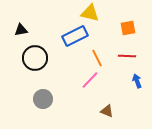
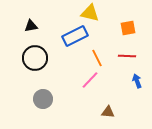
black triangle: moved 10 px right, 4 px up
brown triangle: moved 1 px right, 1 px down; rotated 16 degrees counterclockwise
